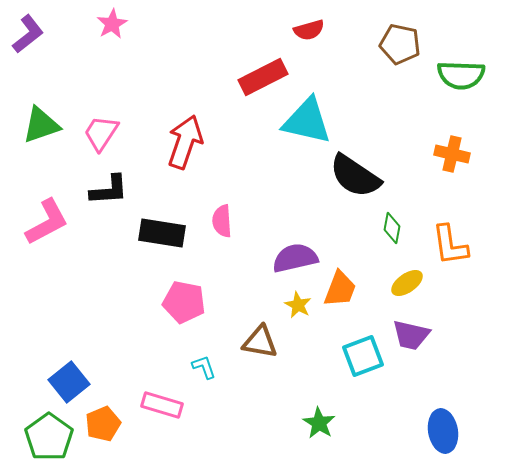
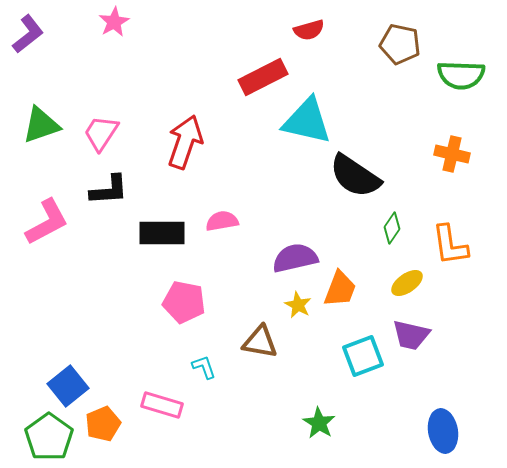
pink star: moved 2 px right, 2 px up
pink semicircle: rotated 84 degrees clockwise
green diamond: rotated 24 degrees clockwise
black rectangle: rotated 9 degrees counterclockwise
blue square: moved 1 px left, 4 px down
